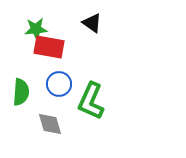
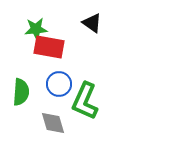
green L-shape: moved 6 px left
gray diamond: moved 3 px right, 1 px up
